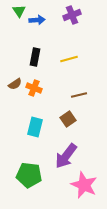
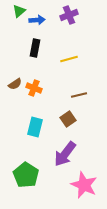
green triangle: rotated 24 degrees clockwise
purple cross: moved 3 px left
black rectangle: moved 9 px up
purple arrow: moved 1 px left, 2 px up
green pentagon: moved 3 px left; rotated 25 degrees clockwise
